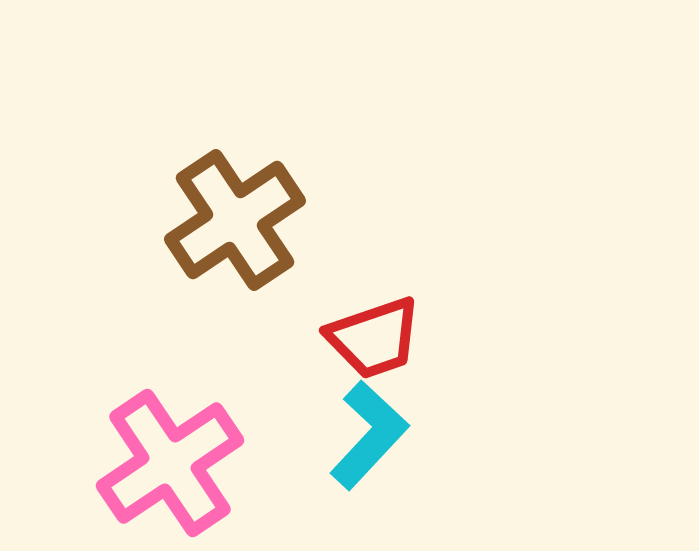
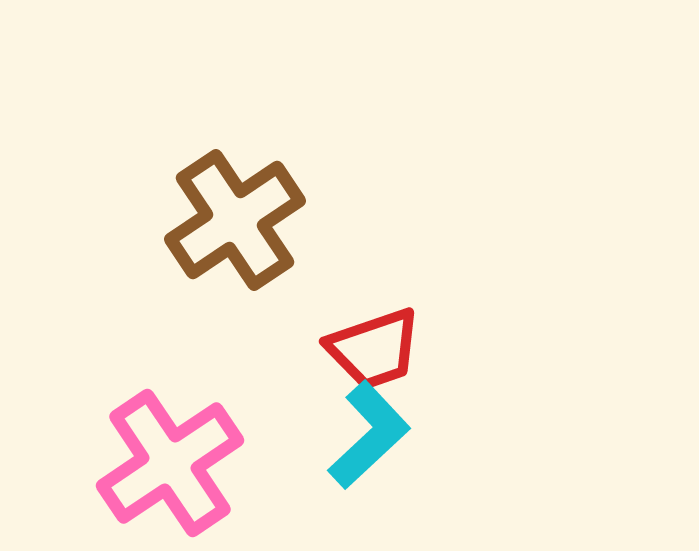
red trapezoid: moved 11 px down
cyan L-shape: rotated 4 degrees clockwise
